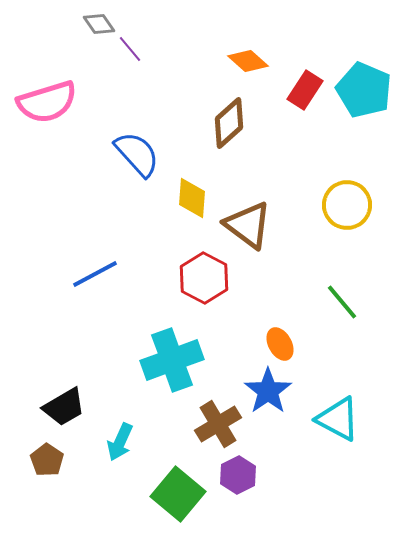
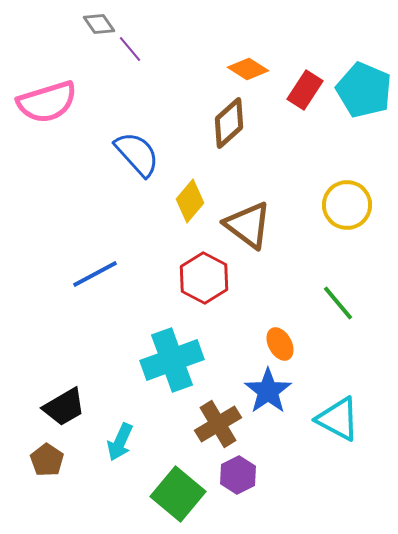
orange diamond: moved 8 px down; rotated 9 degrees counterclockwise
yellow diamond: moved 2 px left, 3 px down; rotated 36 degrees clockwise
green line: moved 4 px left, 1 px down
